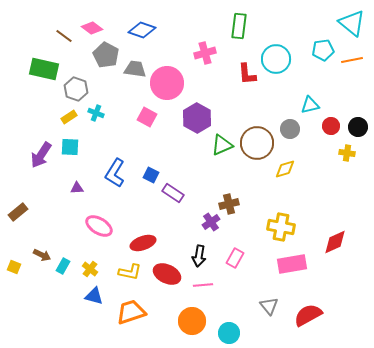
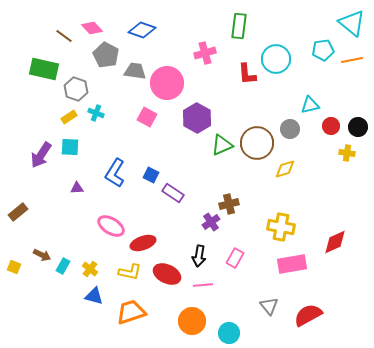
pink diamond at (92, 28): rotated 10 degrees clockwise
gray trapezoid at (135, 69): moved 2 px down
pink ellipse at (99, 226): moved 12 px right
